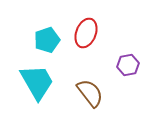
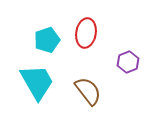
red ellipse: rotated 12 degrees counterclockwise
purple hexagon: moved 3 px up; rotated 10 degrees counterclockwise
brown semicircle: moved 2 px left, 2 px up
